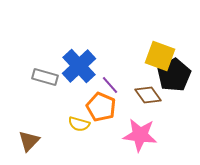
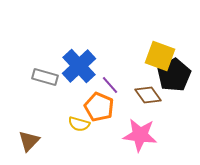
orange pentagon: moved 2 px left
